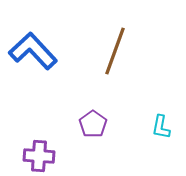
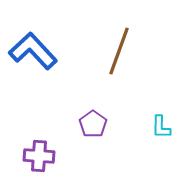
brown line: moved 4 px right
cyan L-shape: rotated 10 degrees counterclockwise
